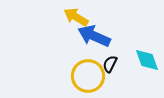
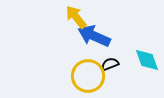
yellow arrow: rotated 20 degrees clockwise
black semicircle: rotated 42 degrees clockwise
